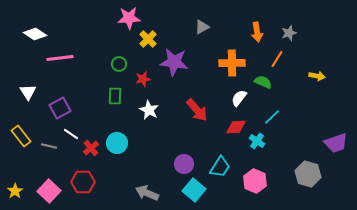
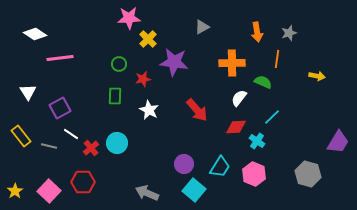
orange line: rotated 24 degrees counterclockwise
purple trapezoid: moved 2 px right, 1 px up; rotated 40 degrees counterclockwise
pink hexagon: moved 1 px left, 7 px up
